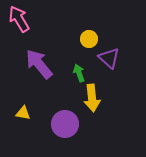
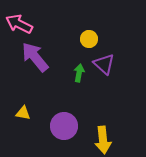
pink arrow: moved 5 px down; rotated 32 degrees counterclockwise
purple triangle: moved 5 px left, 6 px down
purple arrow: moved 4 px left, 7 px up
green arrow: rotated 30 degrees clockwise
yellow arrow: moved 11 px right, 42 px down
purple circle: moved 1 px left, 2 px down
